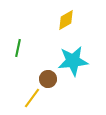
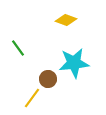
yellow diamond: rotated 50 degrees clockwise
green line: rotated 48 degrees counterclockwise
cyan star: moved 1 px right, 2 px down
